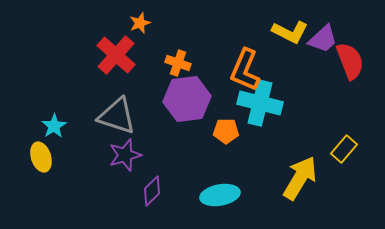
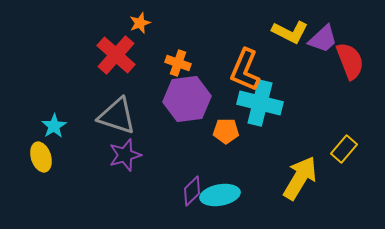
purple diamond: moved 40 px right
